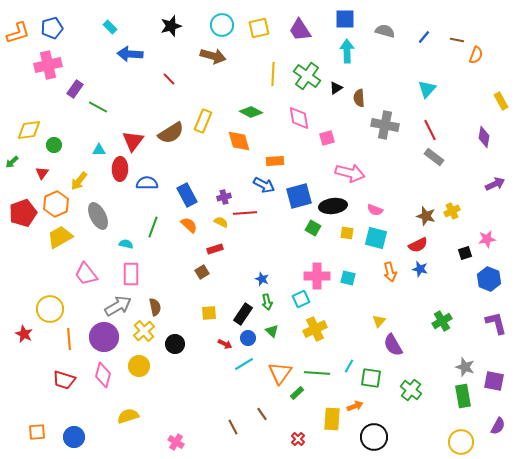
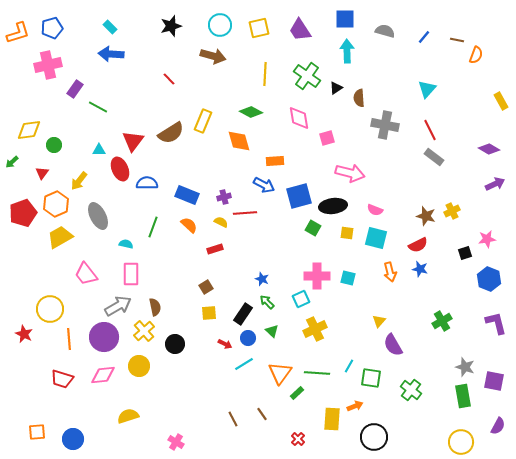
cyan circle at (222, 25): moved 2 px left
blue arrow at (130, 54): moved 19 px left
yellow line at (273, 74): moved 8 px left
purple diamond at (484, 137): moved 5 px right, 12 px down; rotated 70 degrees counterclockwise
red ellipse at (120, 169): rotated 25 degrees counterclockwise
blue rectangle at (187, 195): rotated 40 degrees counterclockwise
brown square at (202, 272): moved 4 px right, 15 px down
green arrow at (267, 302): rotated 147 degrees clockwise
pink diamond at (103, 375): rotated 70 degrees clockwise
red trapezoid at (64, 380): moved 2 px left, 1 px up
brown line at (233, 427): moved 8 px up
blue circle at (74, 437): moved 1 px left, 2 px down
